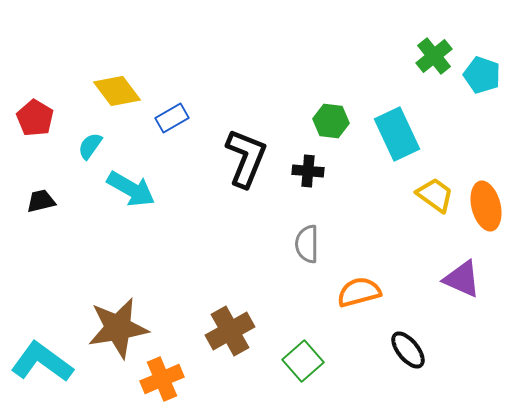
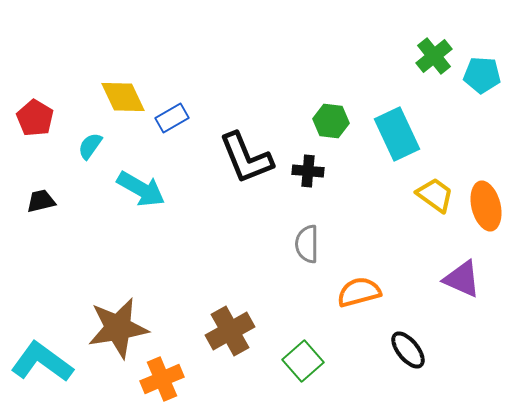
cyan pentagon: rotated 15 degrees counterclockwise
yellow diamond: moved 6 px right, 6 px down; rotated 12 degrees clockwise
black L-shape: rotated 136 degrees clockwise
cyan arrow: moved 10 px right
